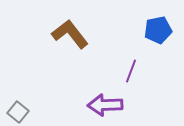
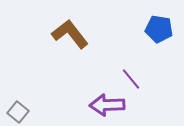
blue pentagon: moved 1 px right, 1 px up; rotated 20 degrees clockwise
purple line: moved 8 px down; rotated 60 degrees counterclockwise
purple arrow: moved 2 px right
